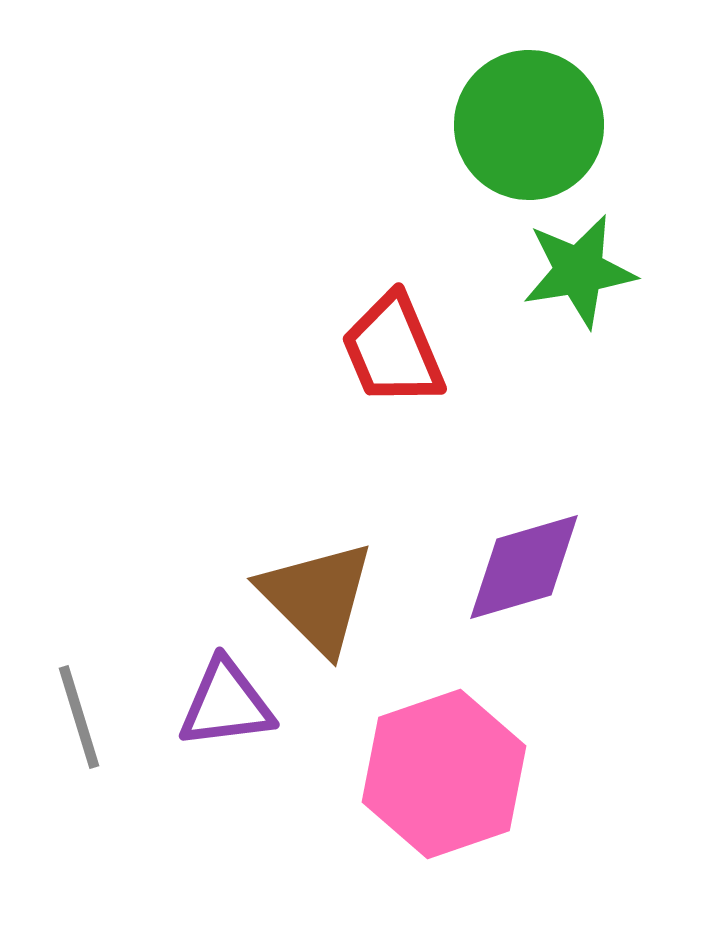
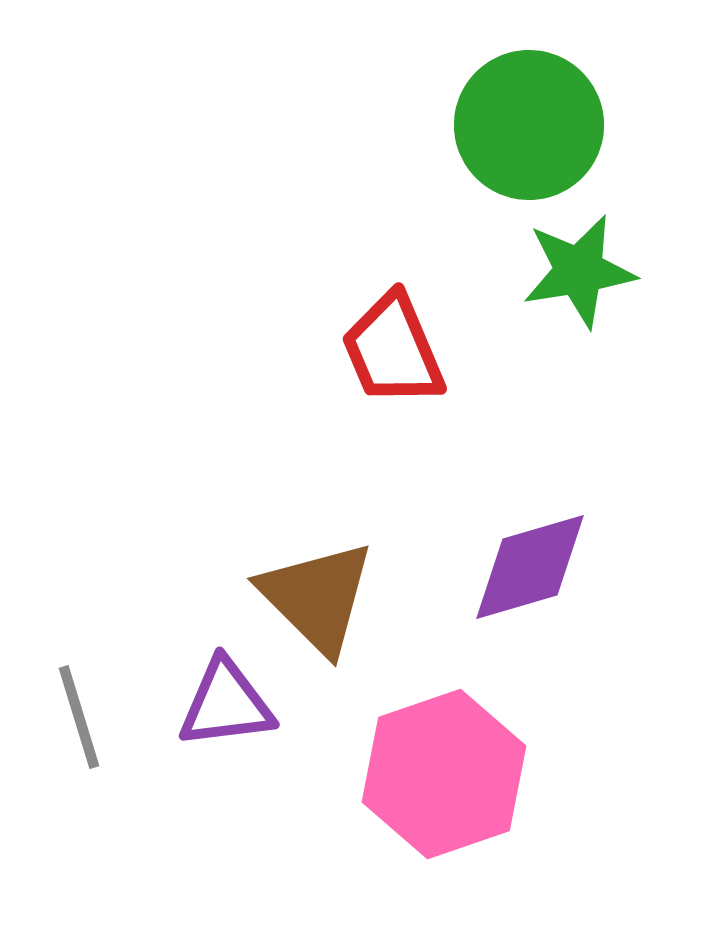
purple diamond: moved 6 px right
